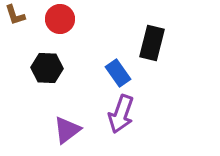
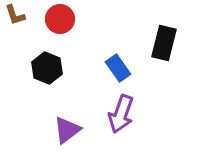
black rectangle: moved 12 px right
black hexagon: rotated 20 degrees clockwise
blue rectangle: moved 5 px up
